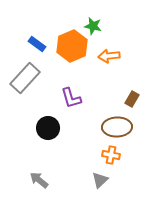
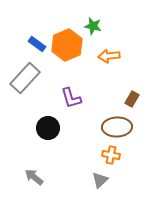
orange hexagon: moved 5 px left, 1 px up
gray arrow: moved 5 px left, 3 px up
